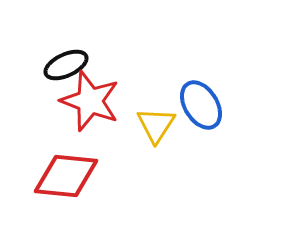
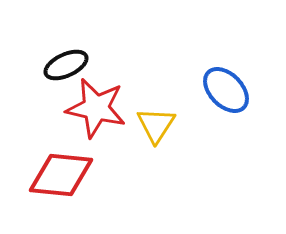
red star: moved 6 px right, 7 px down; rotated 8 degrees counterclockwise
blue ellipse: moved 25 px right, 15 px up; rotated 12 degrees counterclockwise
red diamond: moved 5 px left, 1 px up
